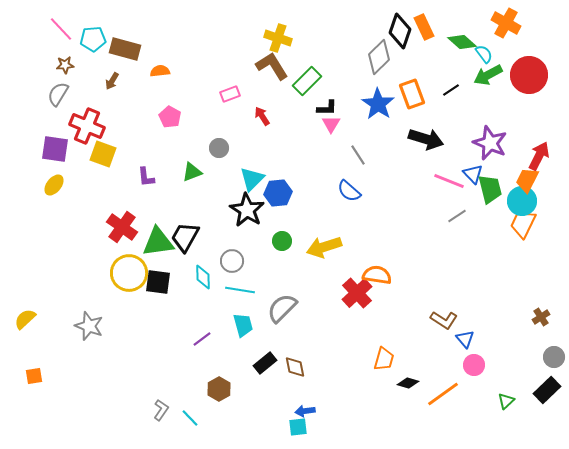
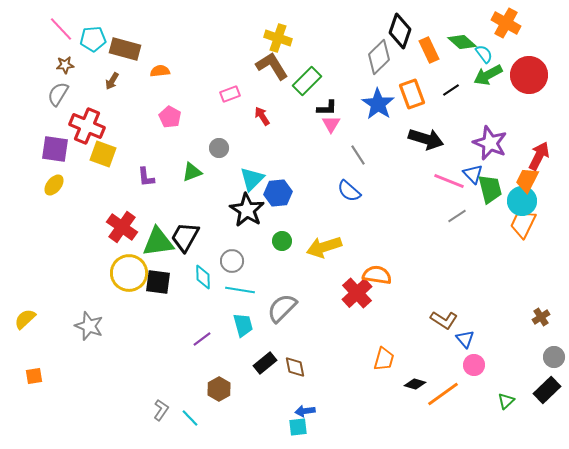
orange rectangle at (424, 27): moved 5 px right, 23 px down
black diamond at (408, 383): moved 7 px right, 1 px down
